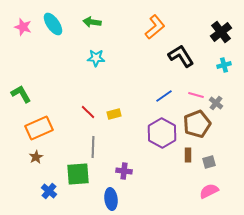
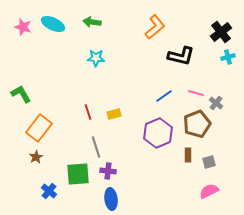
cyan ellipse: rotated 30 degrees counterclockwise
black L-shape: rotated 136 degrees clockwise
cyan cross: moved 4 px right, 8 px up
pink line: moved 2 px up
red line: rotated 28 degrees clockwise
orange rectangle: rotated 28 degrees counterclockwise
purple hexagon: moved 4 px left; rotated 8 degrees clockwise
gray line: moved 3 px right; rotated 20 degrees counterclockwise
purple cross: moved 16 px left
